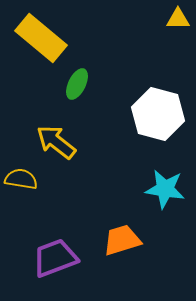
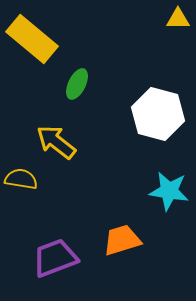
yellow rectangle: moved 9 px left, 1 px down
cyan star: moved 4 px right, 2 px down
